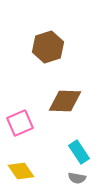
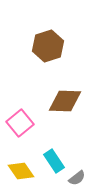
brown hexagon: moved 1 px up
pink square: rotated 16 degrees counterclockwise
cyan rectangle: moved 25 px left, 9 px down
gray semicircle: rotated 48 degrees counterclockwise
